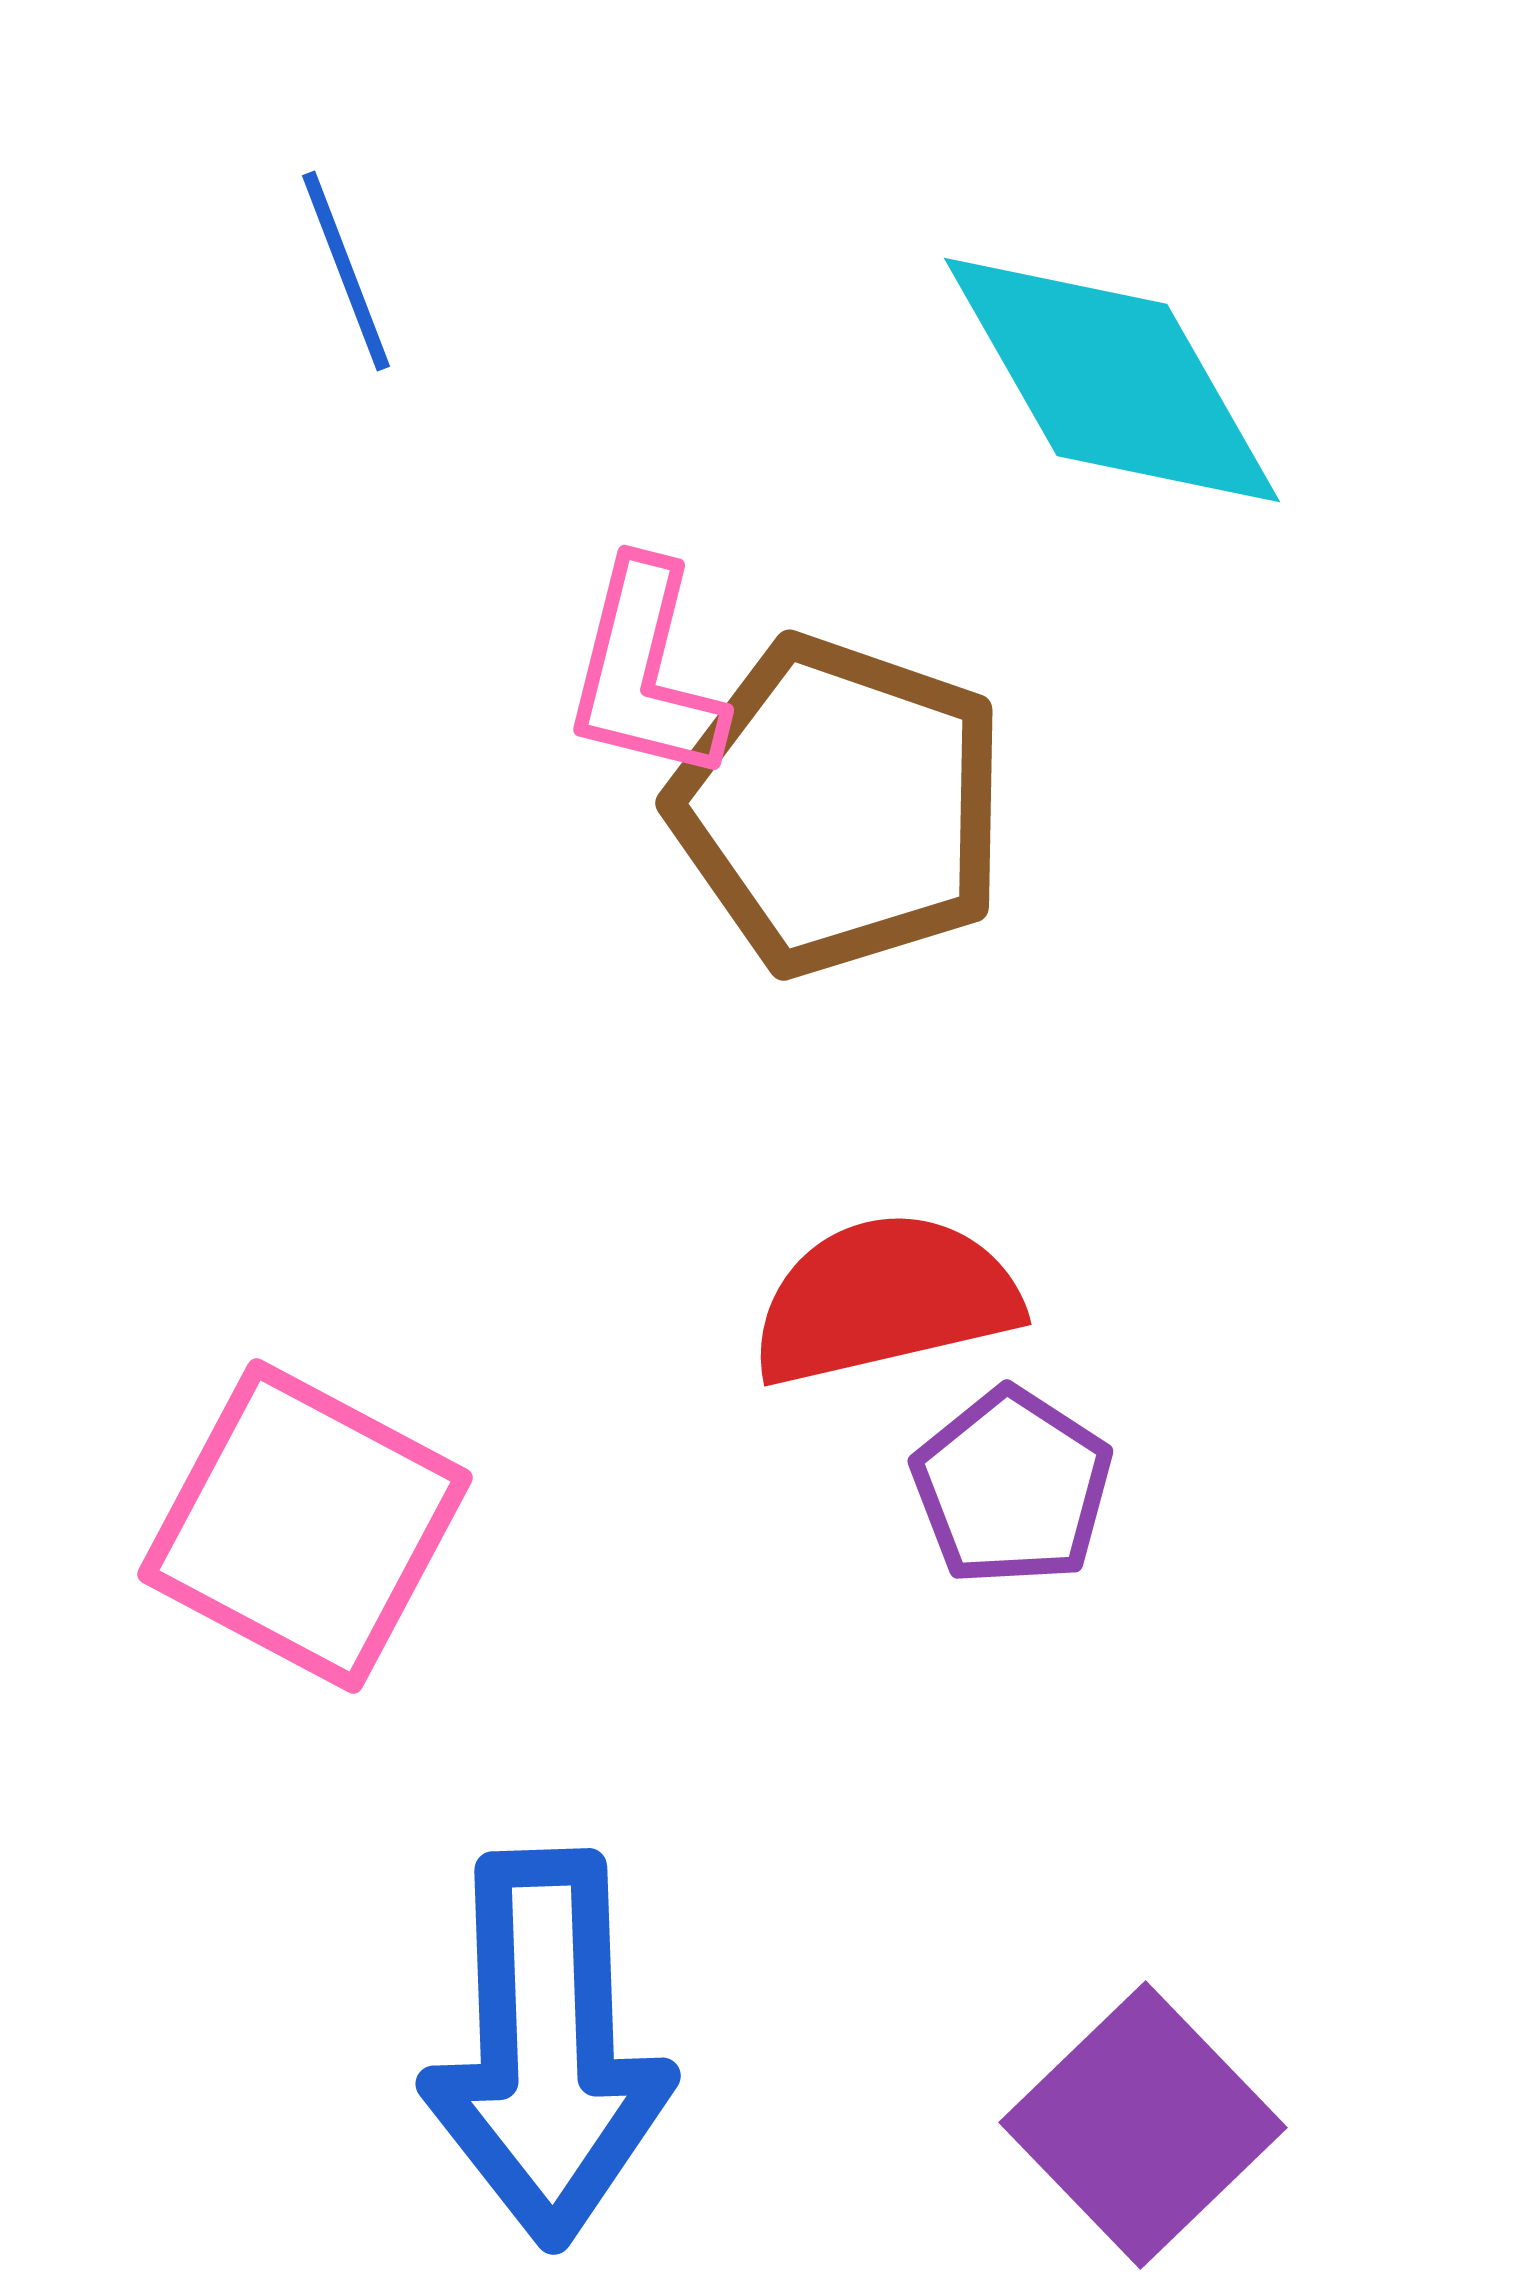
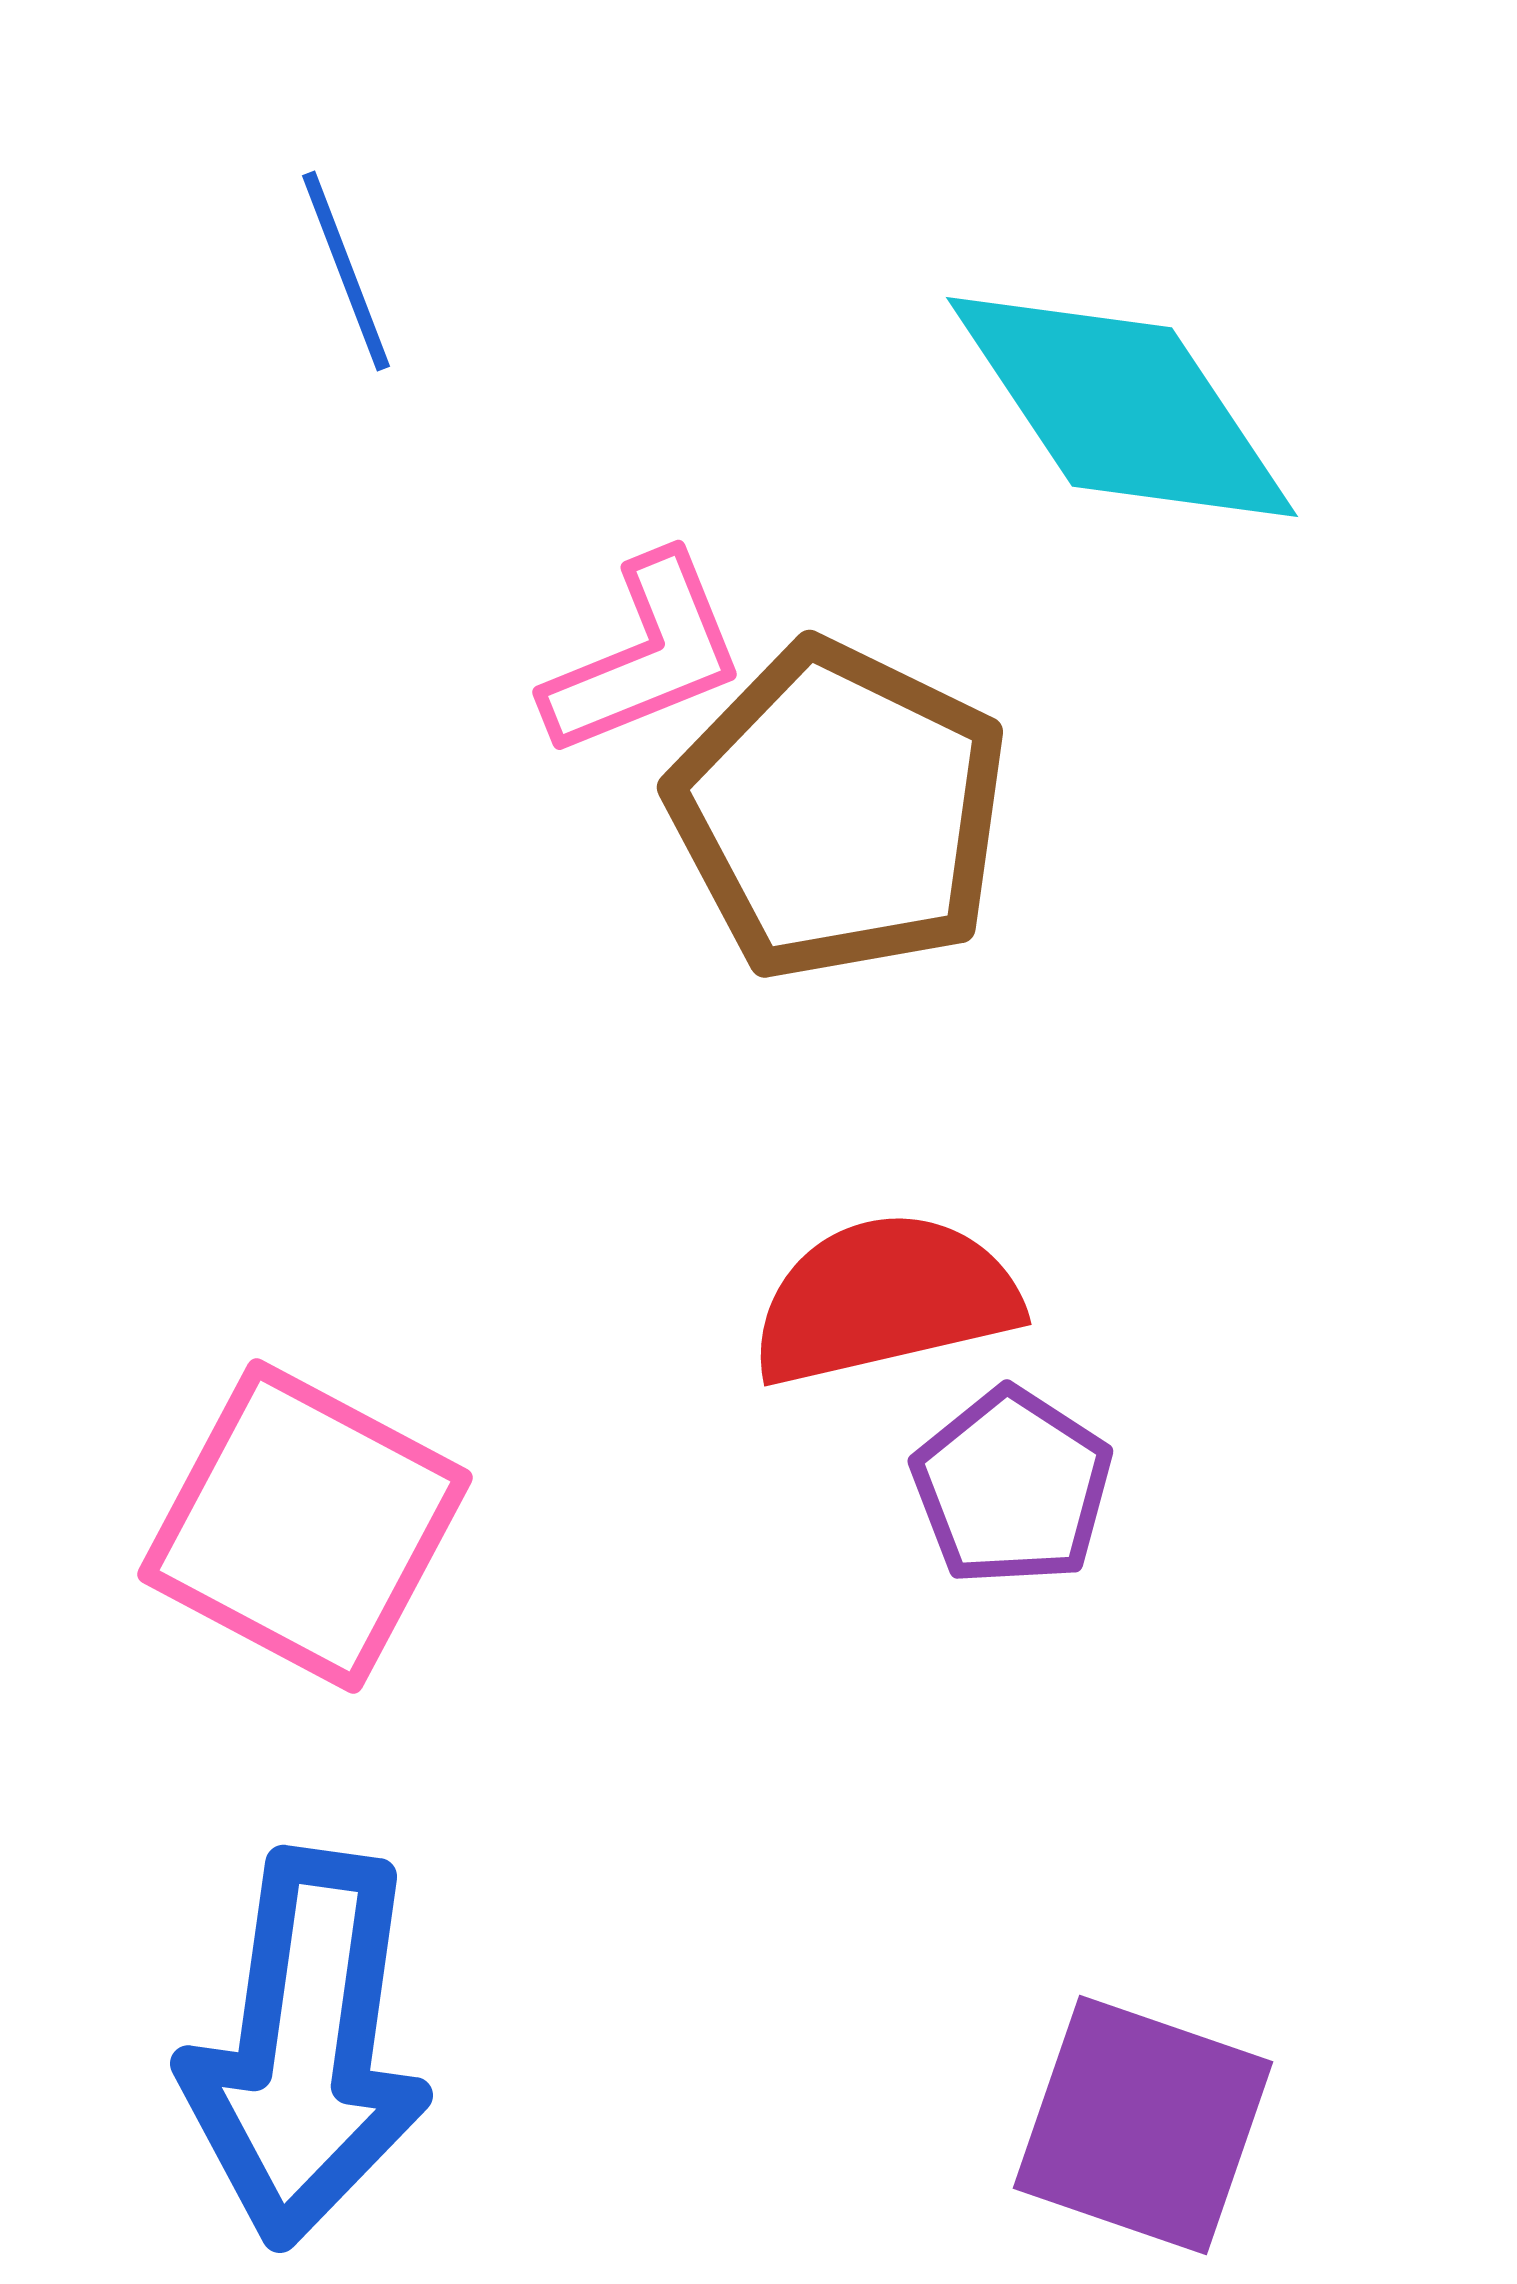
cyan diamond: moved 10 px right, 27 px down; rotated 4 degrees counterclockwise
pink L-shape: moved 16 px up; rotated 126 degrees counterclockwise
brown pentagon: moved 5 px down; rotated 7 degrees clockwise
blue arrow: moved 241 px left; rotated 10 degrees clockwise
purple square: rotated 27 degrees counterclockwise
